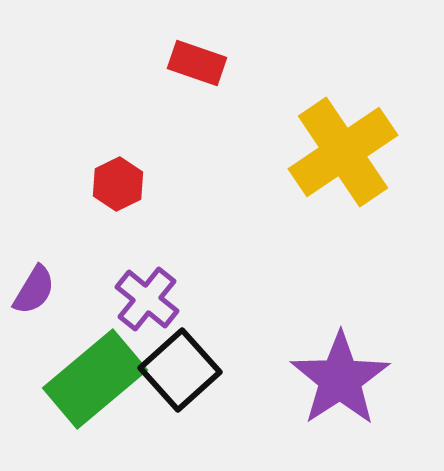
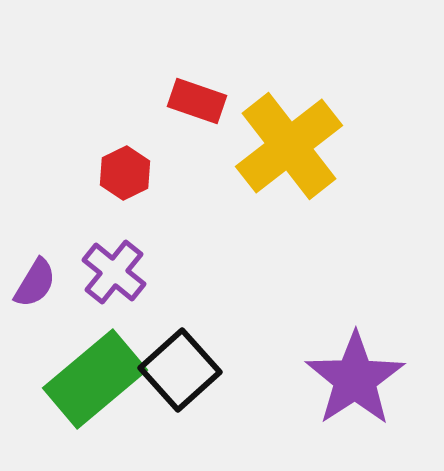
red rectangle: moved 38 px down
yellow cross: moved 54 px left, 6 px up; rotated 4 degrees counterclockwise
red hexagon: moved 7 px right, 11 px up
purple semicircle: moved 1 px right, 7 px up
purple cross: moved 33 px left, 27 px up
purple star: moved 15 px right
